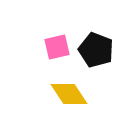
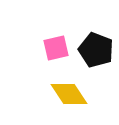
pink square: moved 1 px left, 1 px down
